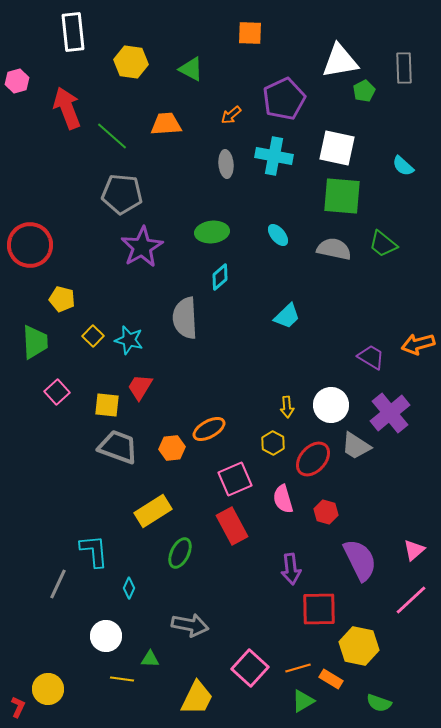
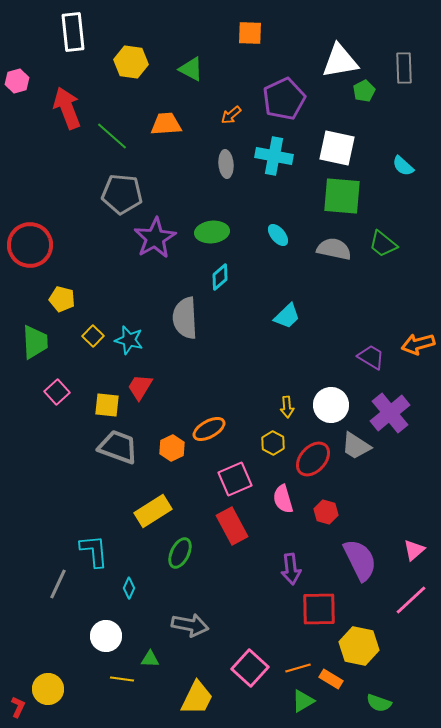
purple star at (142, 247): moved 13 px right, 9 px up
orange hexagon at (172, 448): rotated 20 degrees counterclockwise
